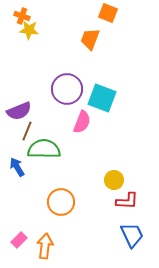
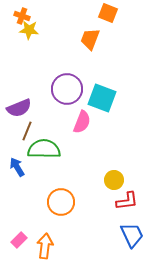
purple semicircle: moved 3 px up
red L-shape: rotated 10 degrees counterclockwise
